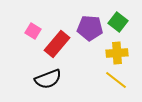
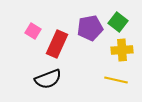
purple pentagon: rotated 15 degrees counterclockwise
red rectangle: rotated 16 degrees counterclockwise
yellow cross: moved 5 px right, 3 px up
yellow line: rotated 25 degrees counterclockwise
